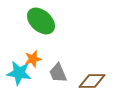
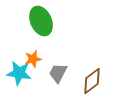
green ellipse: rotated 24 degrees clockwise
gray trapezoid: rotated 50 degrees clockwise
brown diamond: rotated 36 degrees counterclockwise
